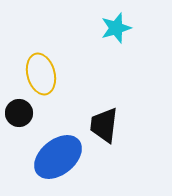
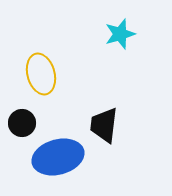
cyan star: moved 4 px right, 6 px down
black circle: moved 3 px right, 10 px down
blue ellipse: rotated 24 degrees clockwise
